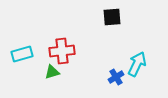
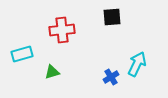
red cross: moved 21 px up
blue cross: moved 5 px left
